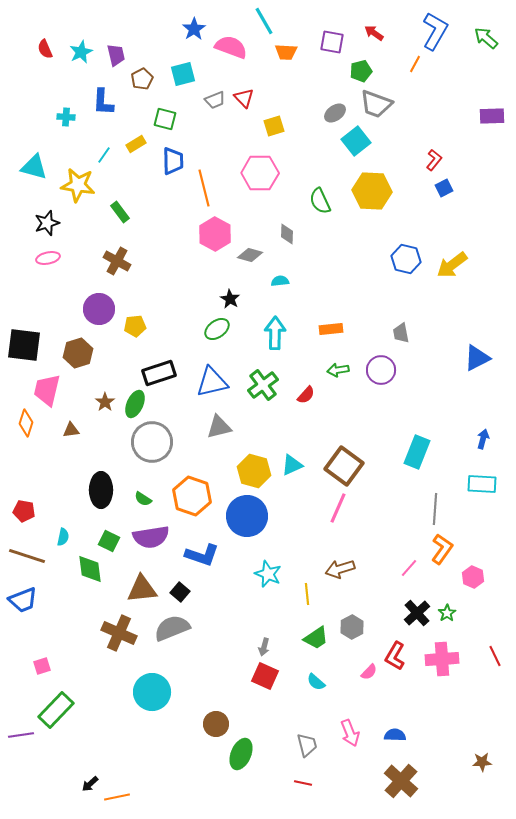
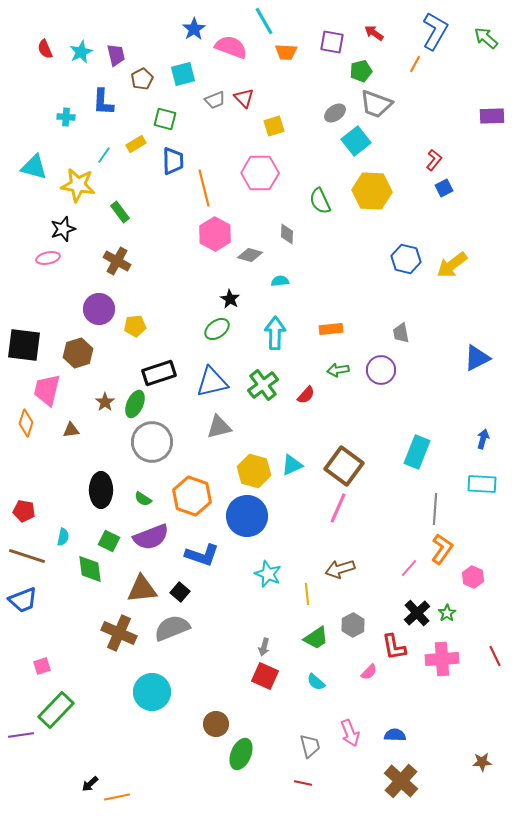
black star at (47, 223): moved 16 px right, 6 px down
purple semicircle at (151, 537): rotated 12 degrees counterclockwise
gray hexagon at (352, 627): moved 1 px right, 2 px up
red L-shape at (395, 656): moved 1 px left, 9 px up; rotated 40 degrees counterclockwise
gray trapezoid at (307, 745): moved 3 px right, 1 px down
